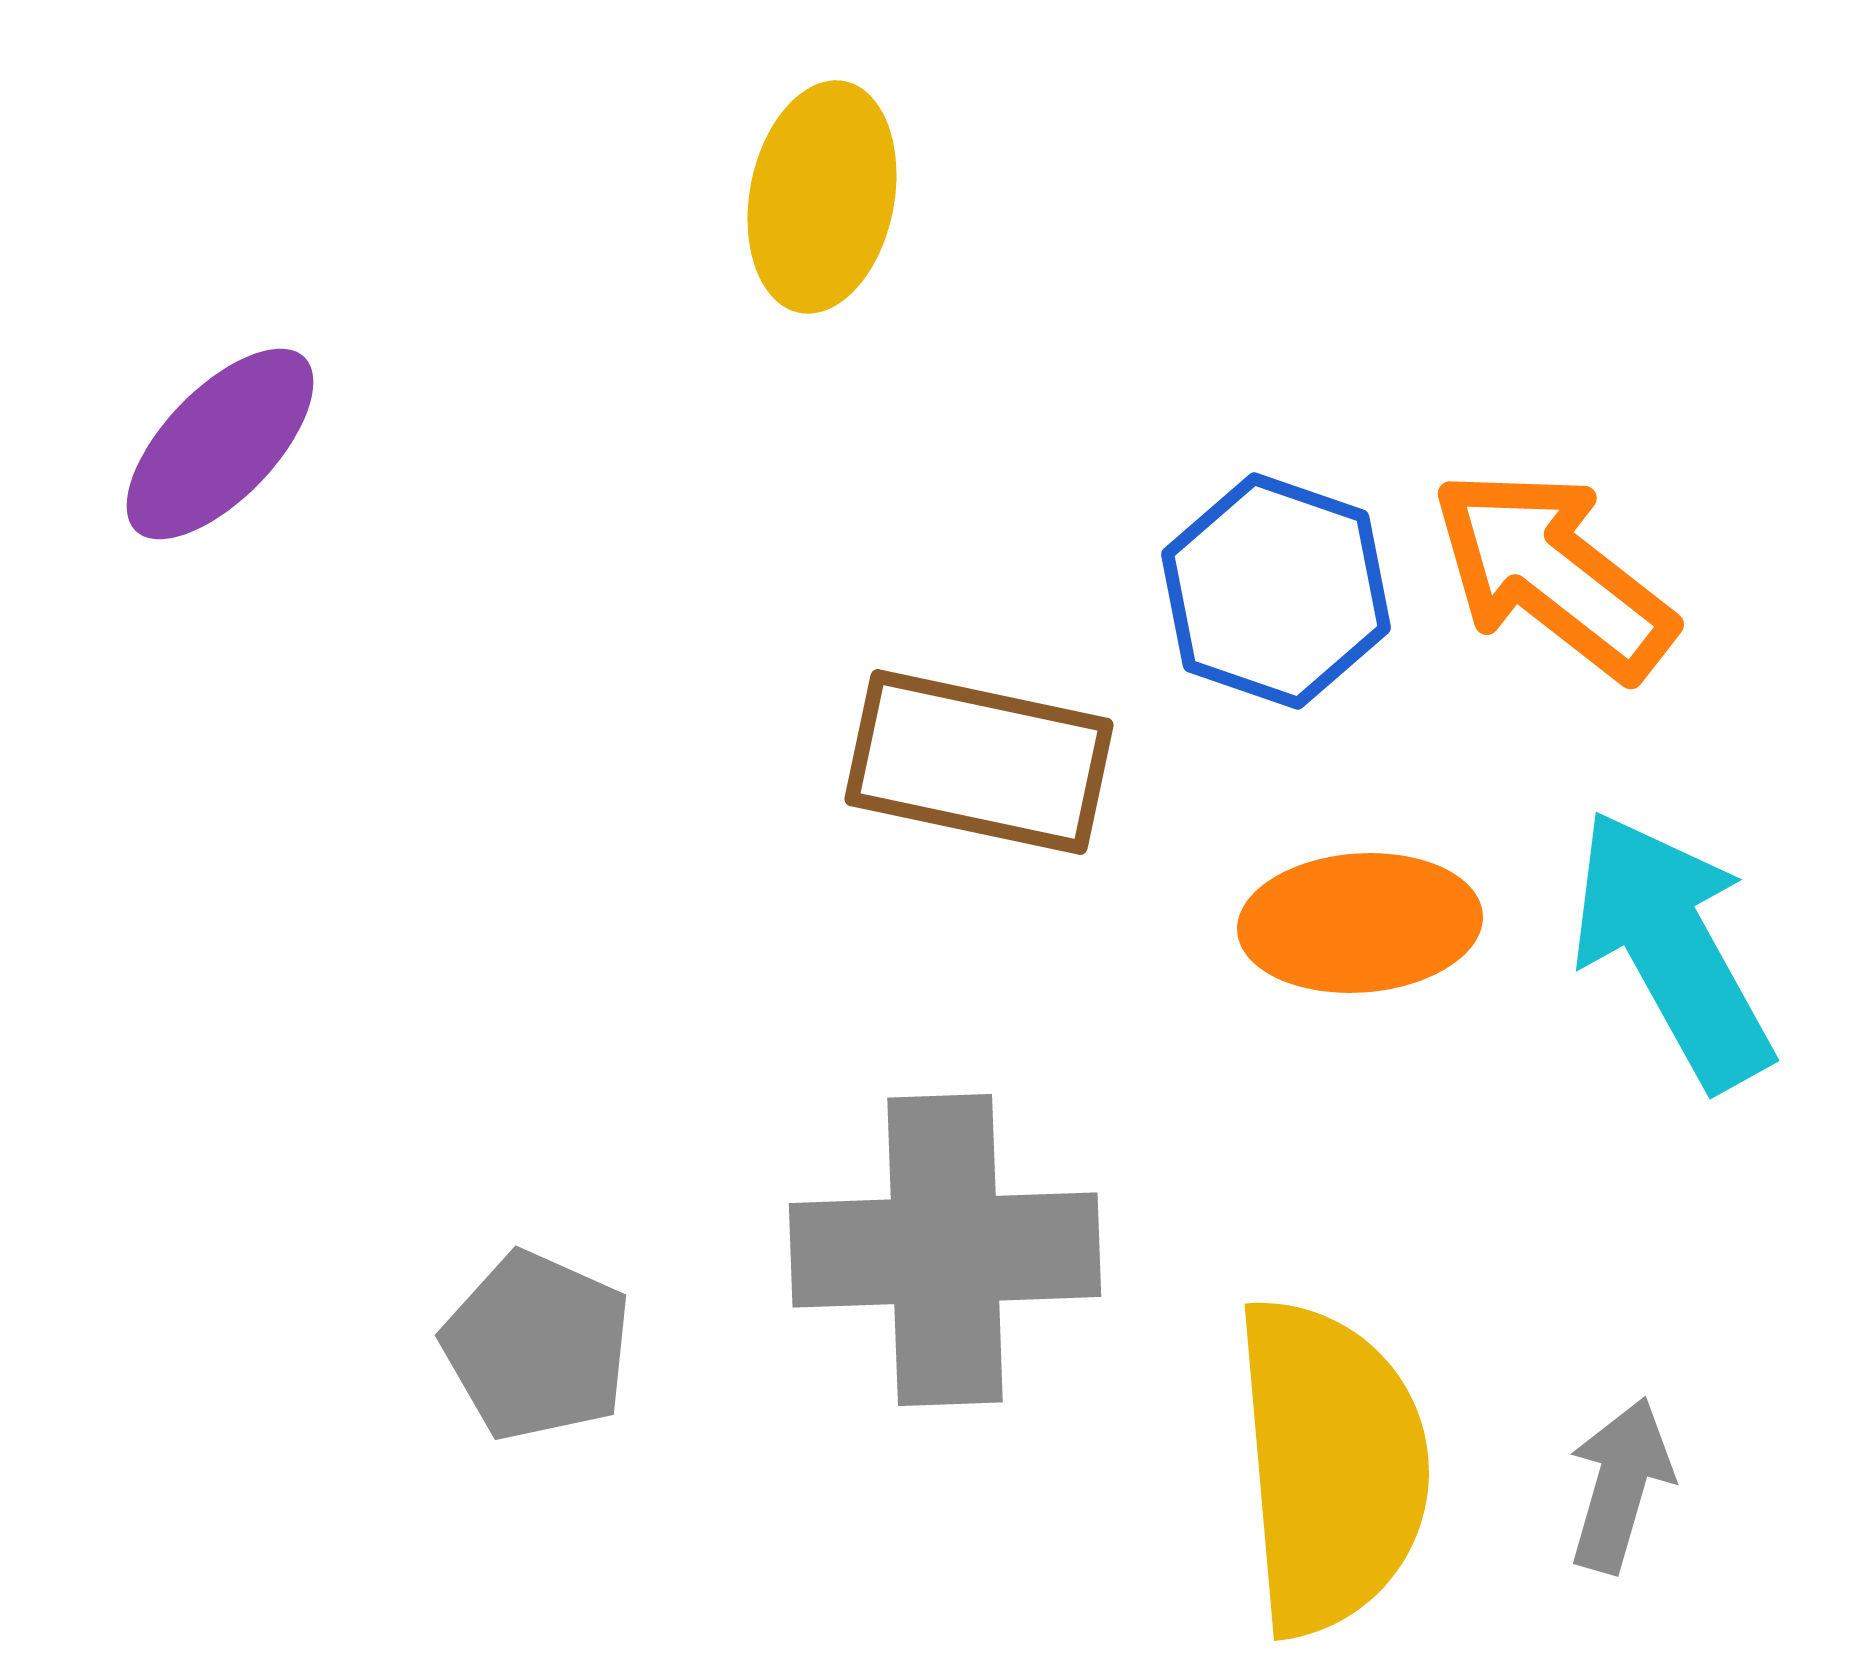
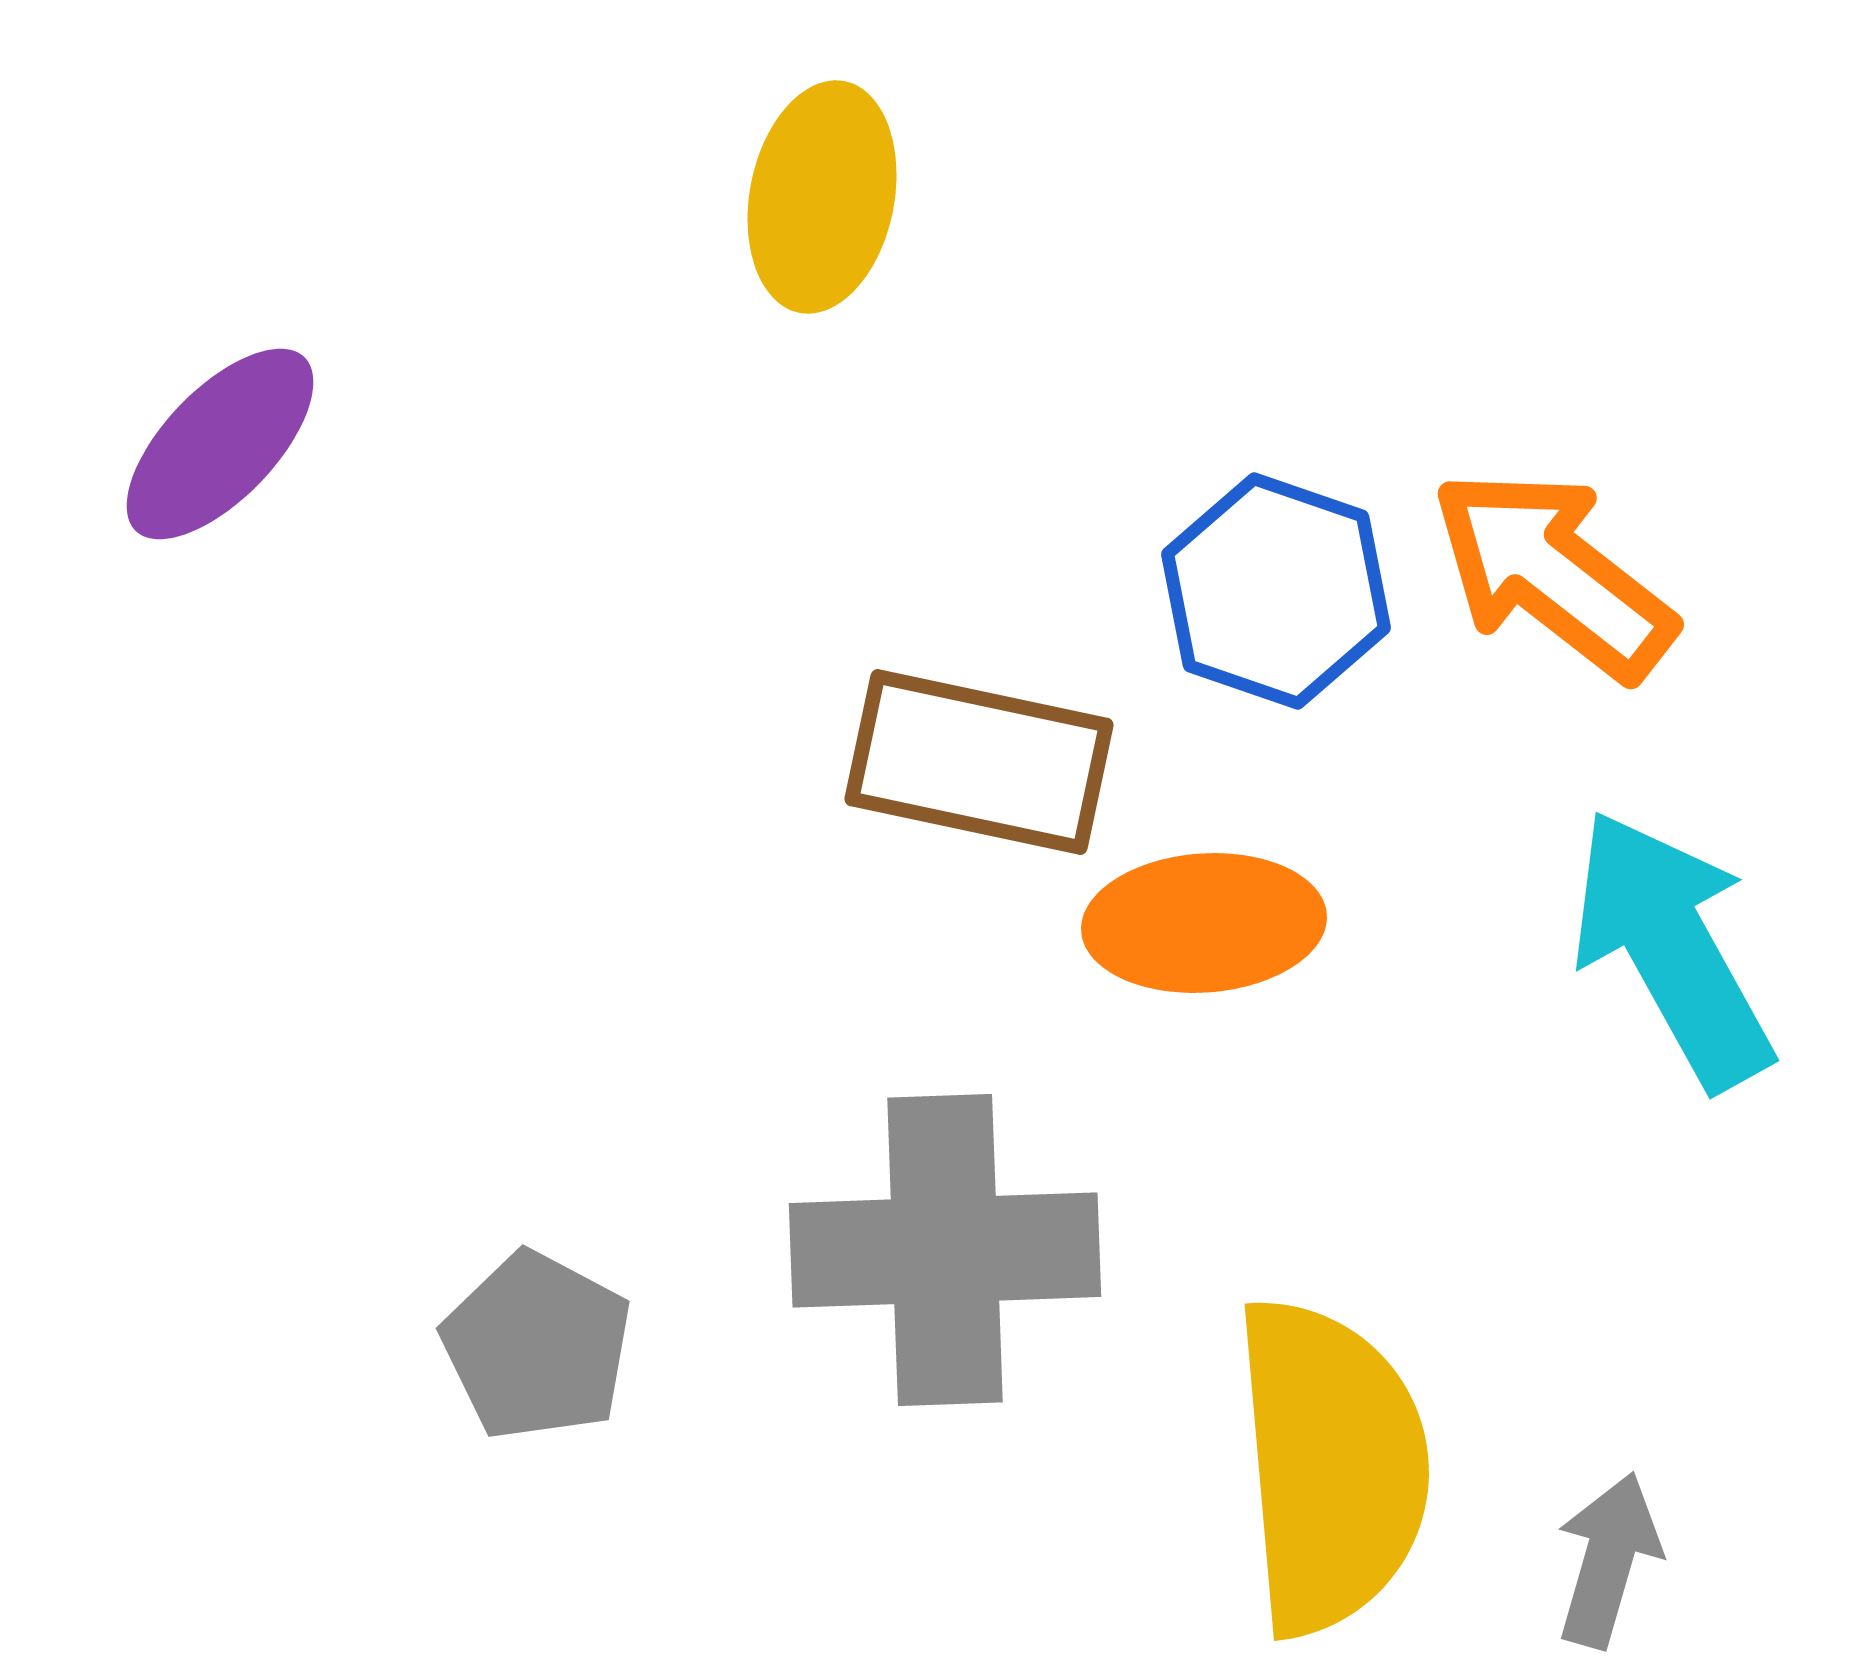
orange ellipse: moved 156 px left
gray pentagon: rotated 4 degrees clockwise
gray arrow: moved 12 px left, 75 px down
